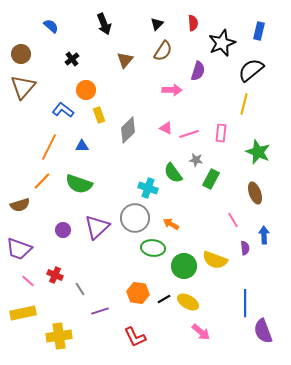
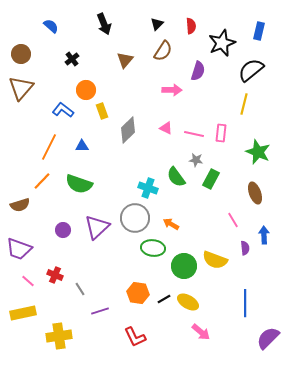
red semicircle at (193, 23): moved 2 px left, 3 px down
brown triangle at (23, 87): moved 2 px left, 1 px down
yellow rectangle at (99, 115): moved 3 px right, 4 px up
pink line at (189, 134): moved 5 px right; rotated 30 degrees clockwise
green semicircle at (173, 173): moved 3 px right, 4 px down
purple semicircle at (263, 331): moved 5 px right, 7 px down; rotated 65 degrees clockwise
